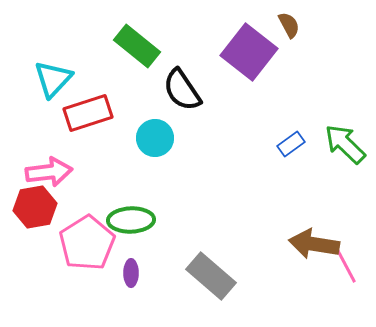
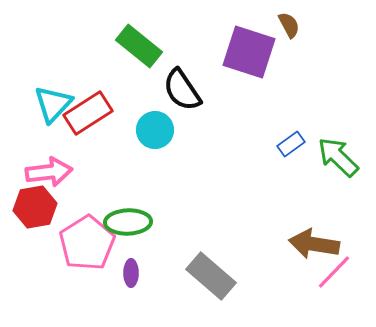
green rectangle: moved 2 px right
purple square: rotated 20 degrees counterclockwise
cyan triangle: moved 25 px down
red rectangle: rotated 15 degrees counterclockwise
cyan circle: moved 8 px up
green arrow: moved 7 px left, 13 px down
green ellipse: moved 3 px left, 2 px down
pink line: moved 11 px left, 8 px down; rotated 72 degrees clockwise
